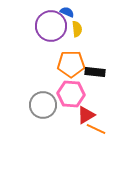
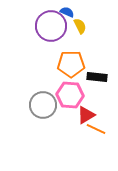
yellow semicircle: moved 3 px right, 3 px up; rotated 21 degrees counterclockwise
black rectangle: moved 2 px right, 5 px down
pink hexagon: moved 1 px left, 1 px down
